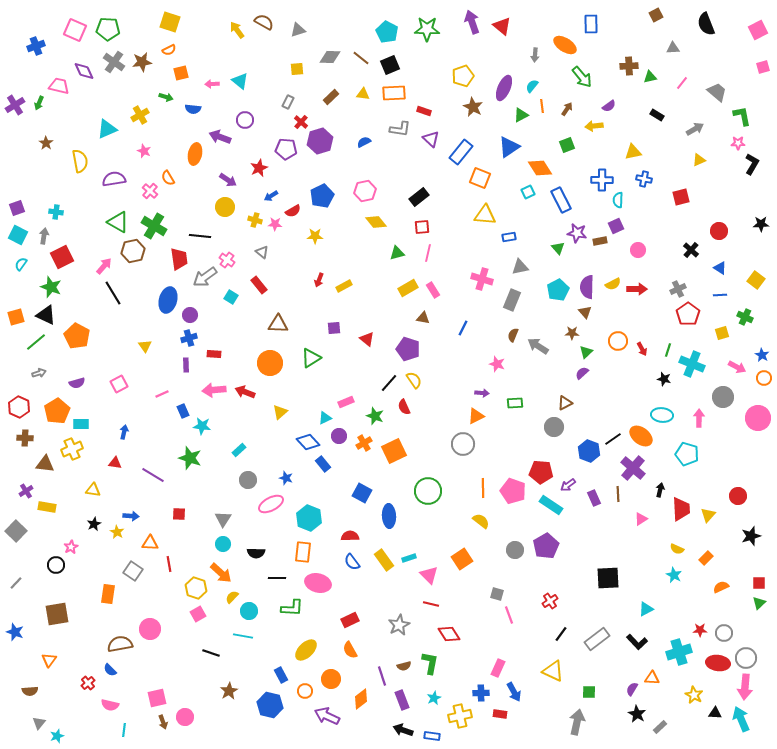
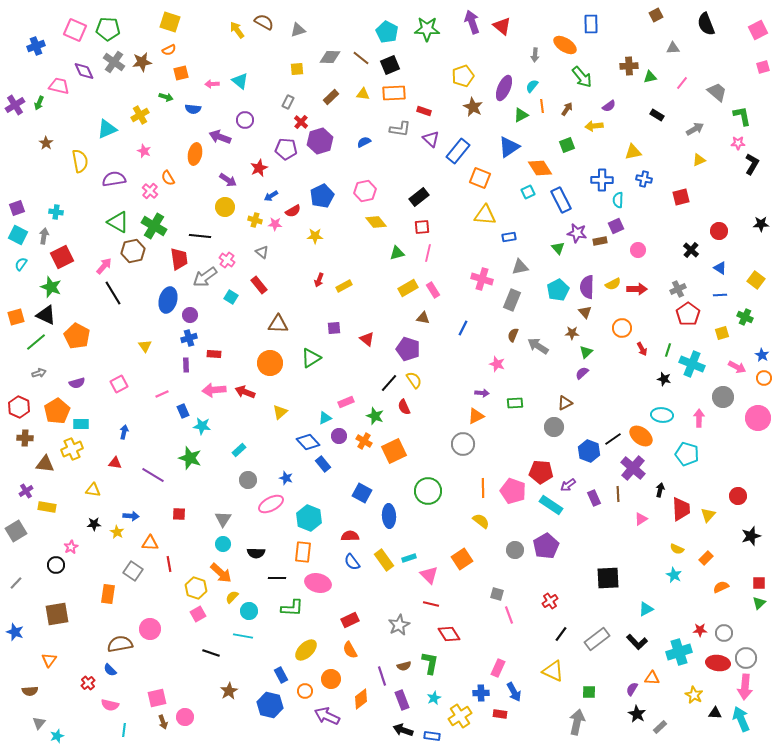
blue rectangle at (461, 152): moved 3 px left, 1 px up
orange circle at (618, 341): moved 4 px right, 13 px up
orange cross at (364, 443): moved 2 px up; rotated 28 degrees counterclockwise
black star at (94, 524): rotated 24 degrees clockwise
gray square at (16, 531): rotated 15 degrees clockwise
yellow cross at (460, 716): rotated 20 degrees counterclockwise
